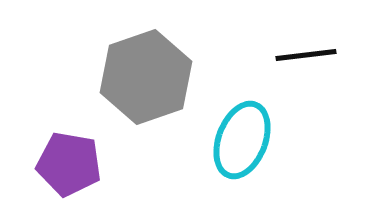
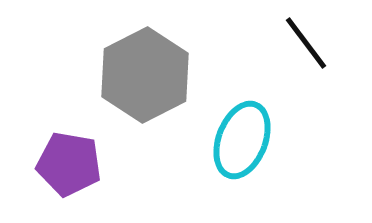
black line: moved 12 px up; rotated 60 degrees clockwise
gray hexagon: moved 1 px left, 2 px up; rotated 8 degrees counterclockwise
